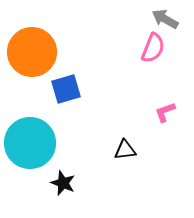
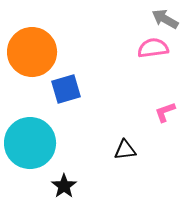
pink semicircle: rotated 120 degrees counterclockwise
black star: moved 1 px right, 3 px down; rotated 15 degrees clockwise
